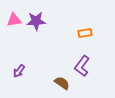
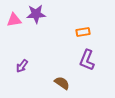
purple star: moved 7 px up
orange rectangle: moved 2 px left, 1 px up
purple L-shape: moved 5 px right, 6 px up; rotated 15 degrees counterclockwise
purple arrow: moved 3 px right, 5 px up
